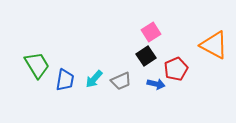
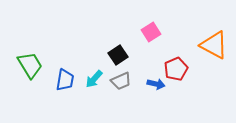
black square: moved 28 px left, 1 px up
green trapezoid: moved 7 px left
